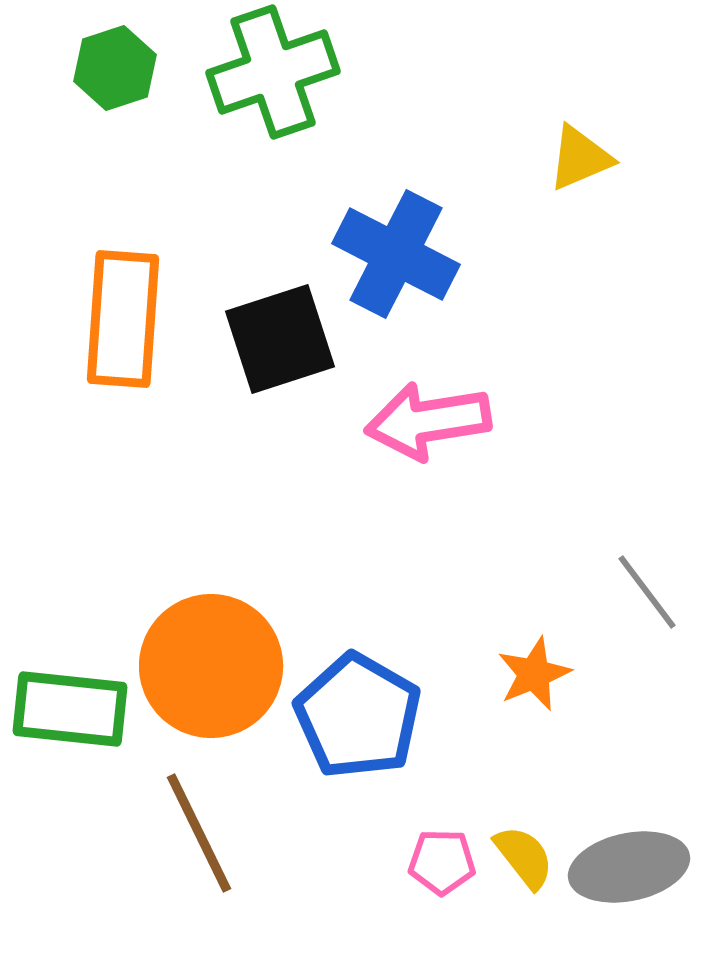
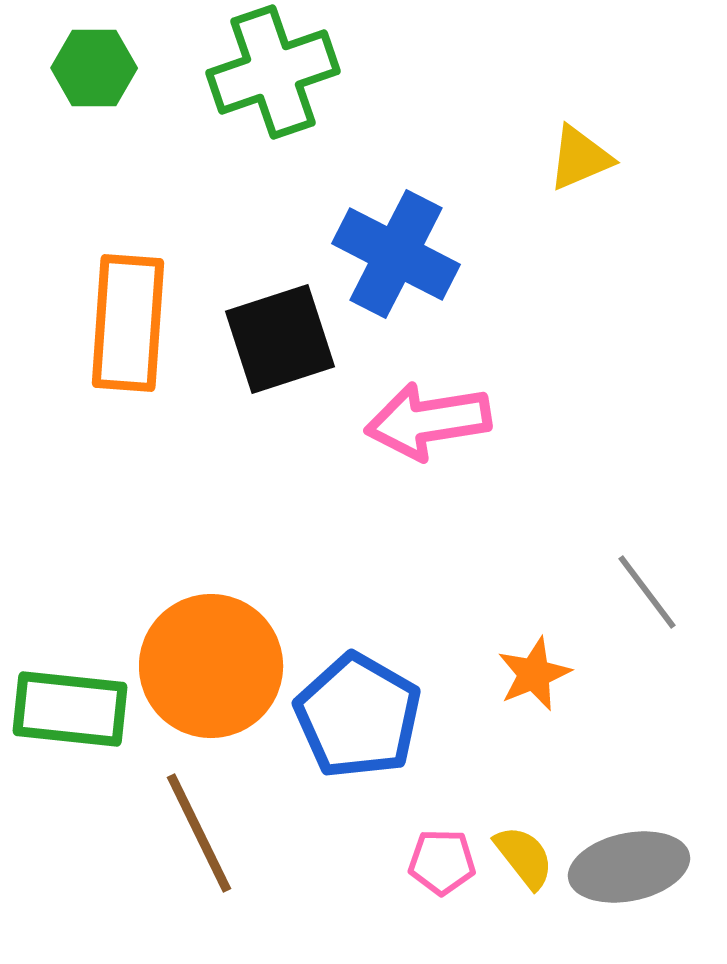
green hexagon: moved 21 px left; rotated 18 degrees clockwise
orange rectangle: moved 5 px right, 4 px down
